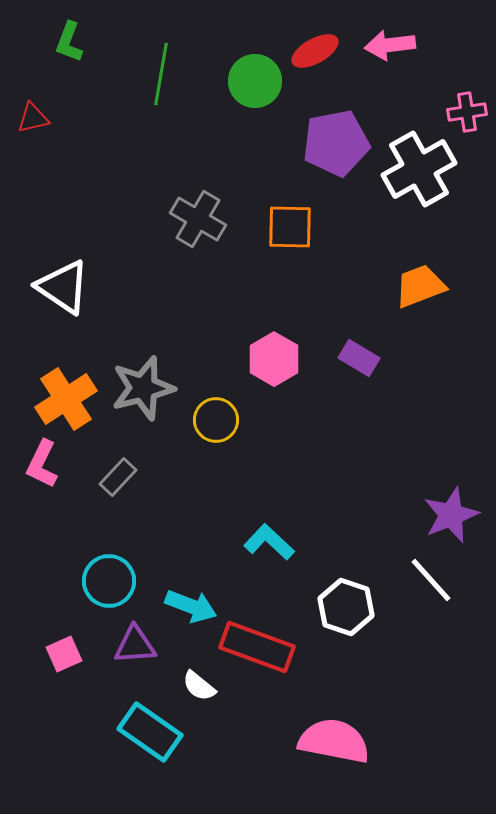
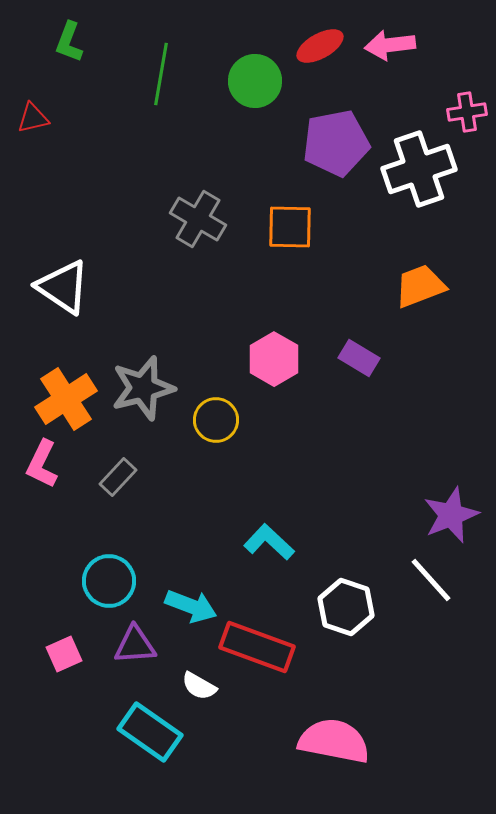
red ellipse: moved 5 px right, 5 px up
white cross: rotated 10 degrees clockwise
white semicircle: rotated 9 degrees counterclockwise
